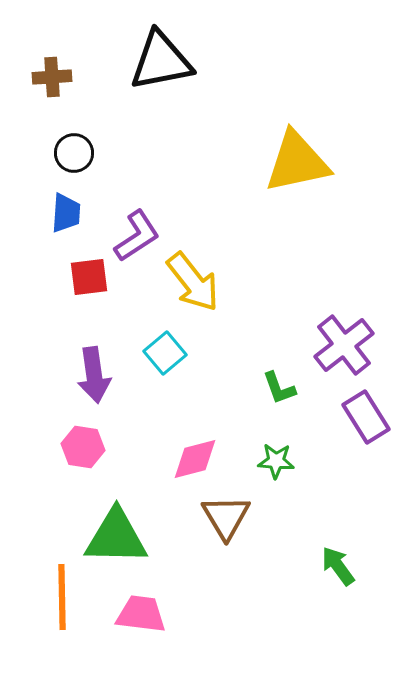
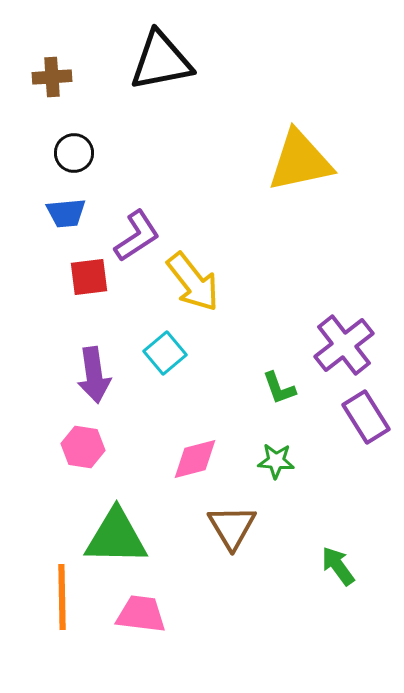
yellow triangle: moved 3 px right, 1 px up
blue trapezoid: rotated 81 degrees clockwise
brown triangle: moved 6 px right, 10 px down
